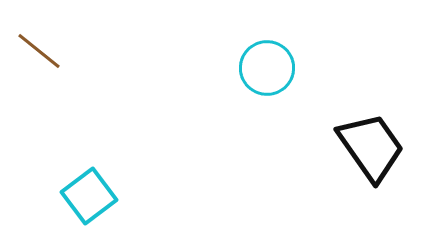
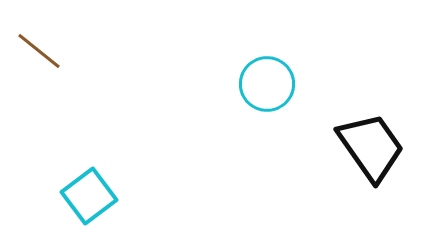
cyan circle: moved 16 px down
